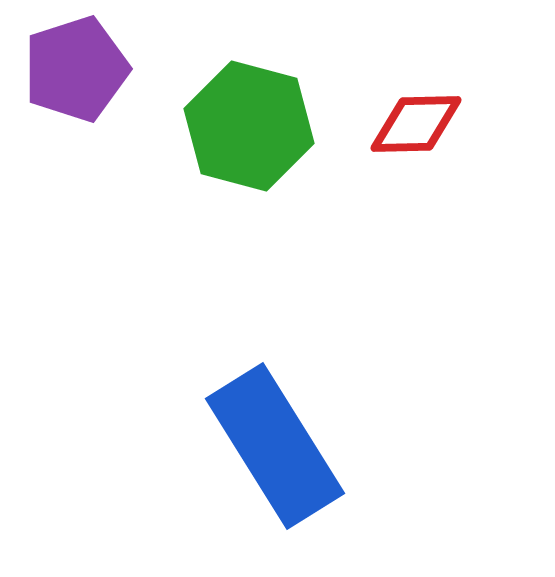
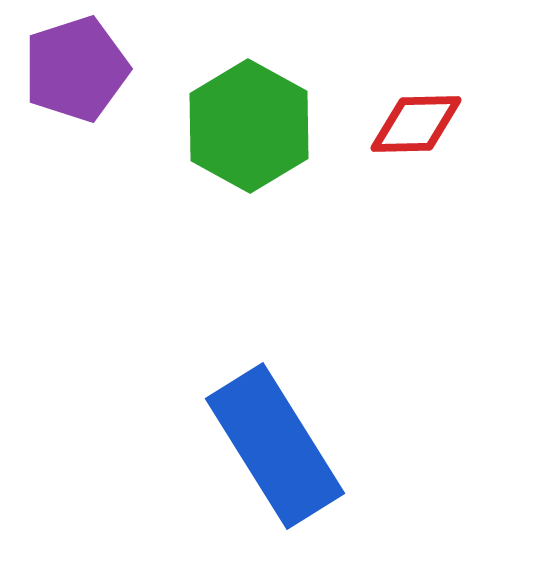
green hexagon: rotated 14 degrees clockwise
